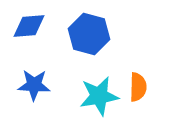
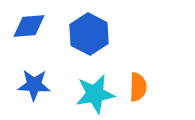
blue hexagon: rotated 12 degrees clockwise
cyan star: moved 4 px left, 2 px up
